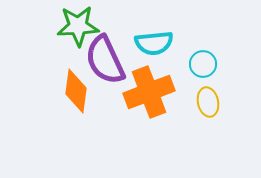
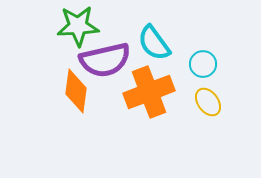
cyan semicircle: rotated 60 degrees clockwise
purple semicircle: rotated 78 degrees counterclockwise
yellow ellipse: rotated 24 degrees counterclockwise
